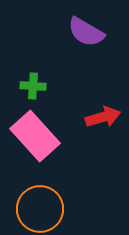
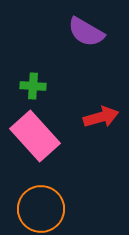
red arrow: moved 2 px left
orange circle: moved 1 px right
